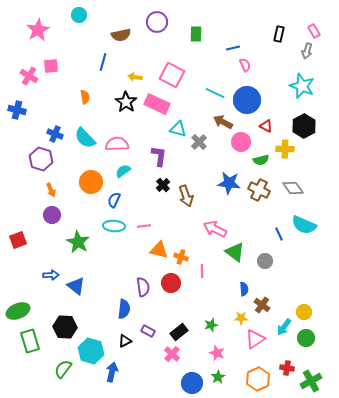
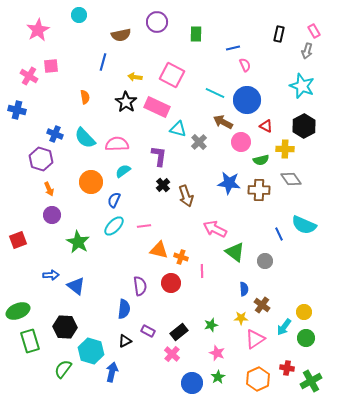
pink rectangle at (157, 104): moved 3 px down
gray diamond at (293, 188): moved 2 px left, 9 px up
orange arrow at (51, 190): moved 2 px left, 1 px up
brown cross at (259, 190): rotated 25 degrees counterclockwise
cyan ellipse at (114, 226): rotated 50 degrees counterclockwise
purple semicircle at (143, 287): moved 3 px left, 1 px up
